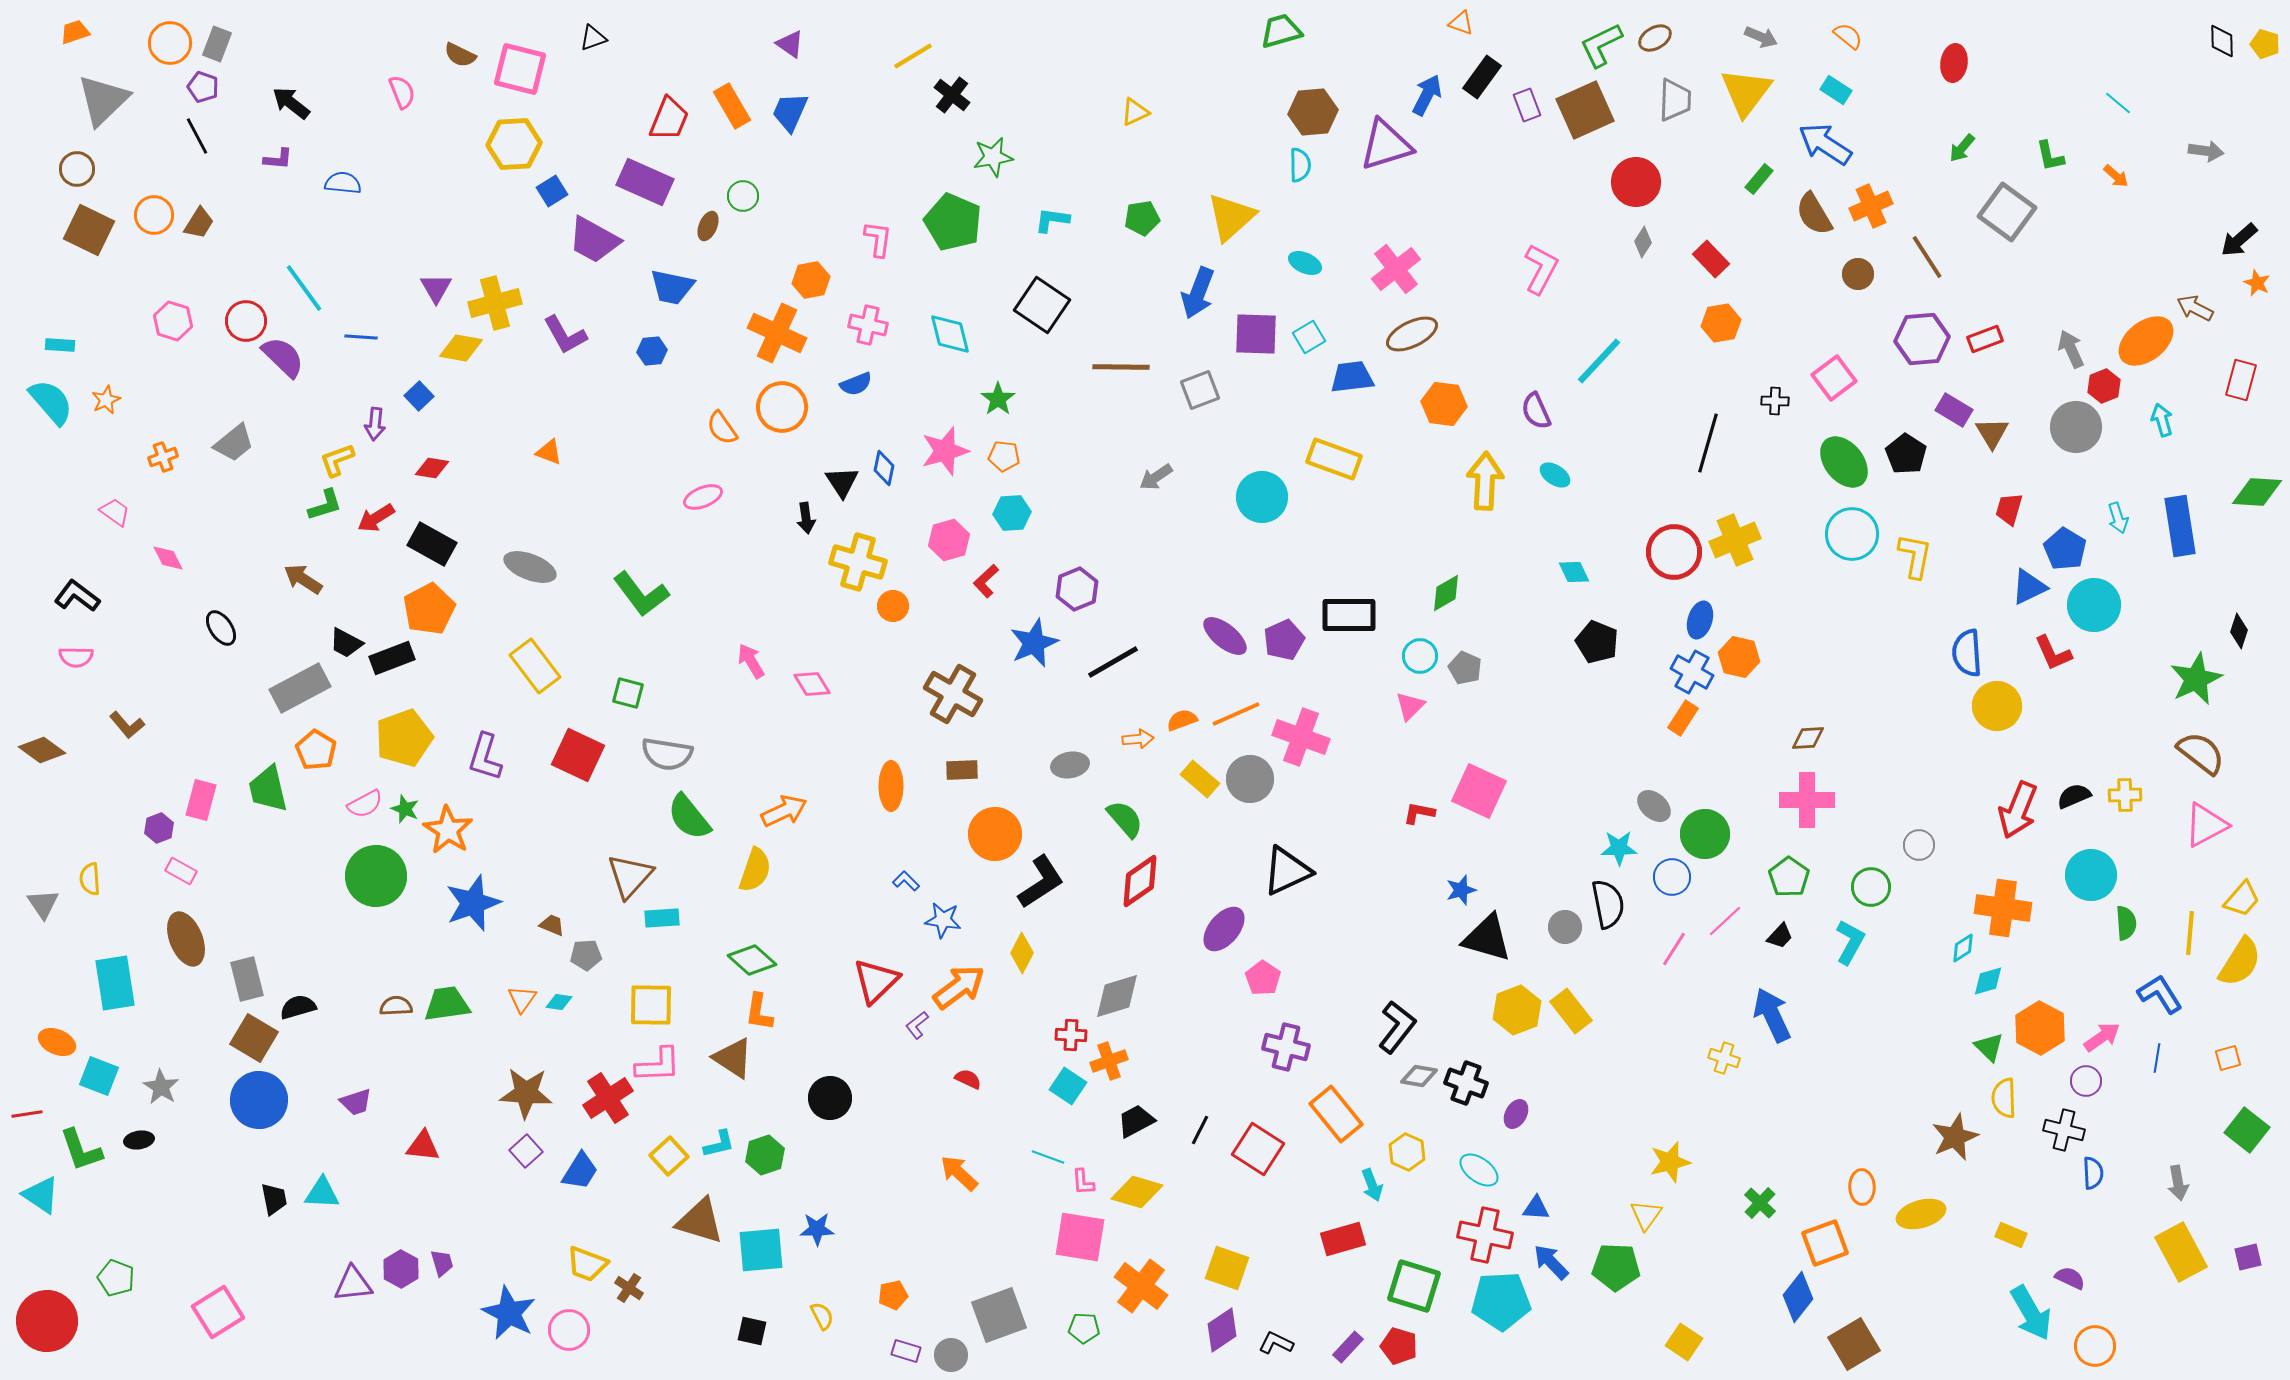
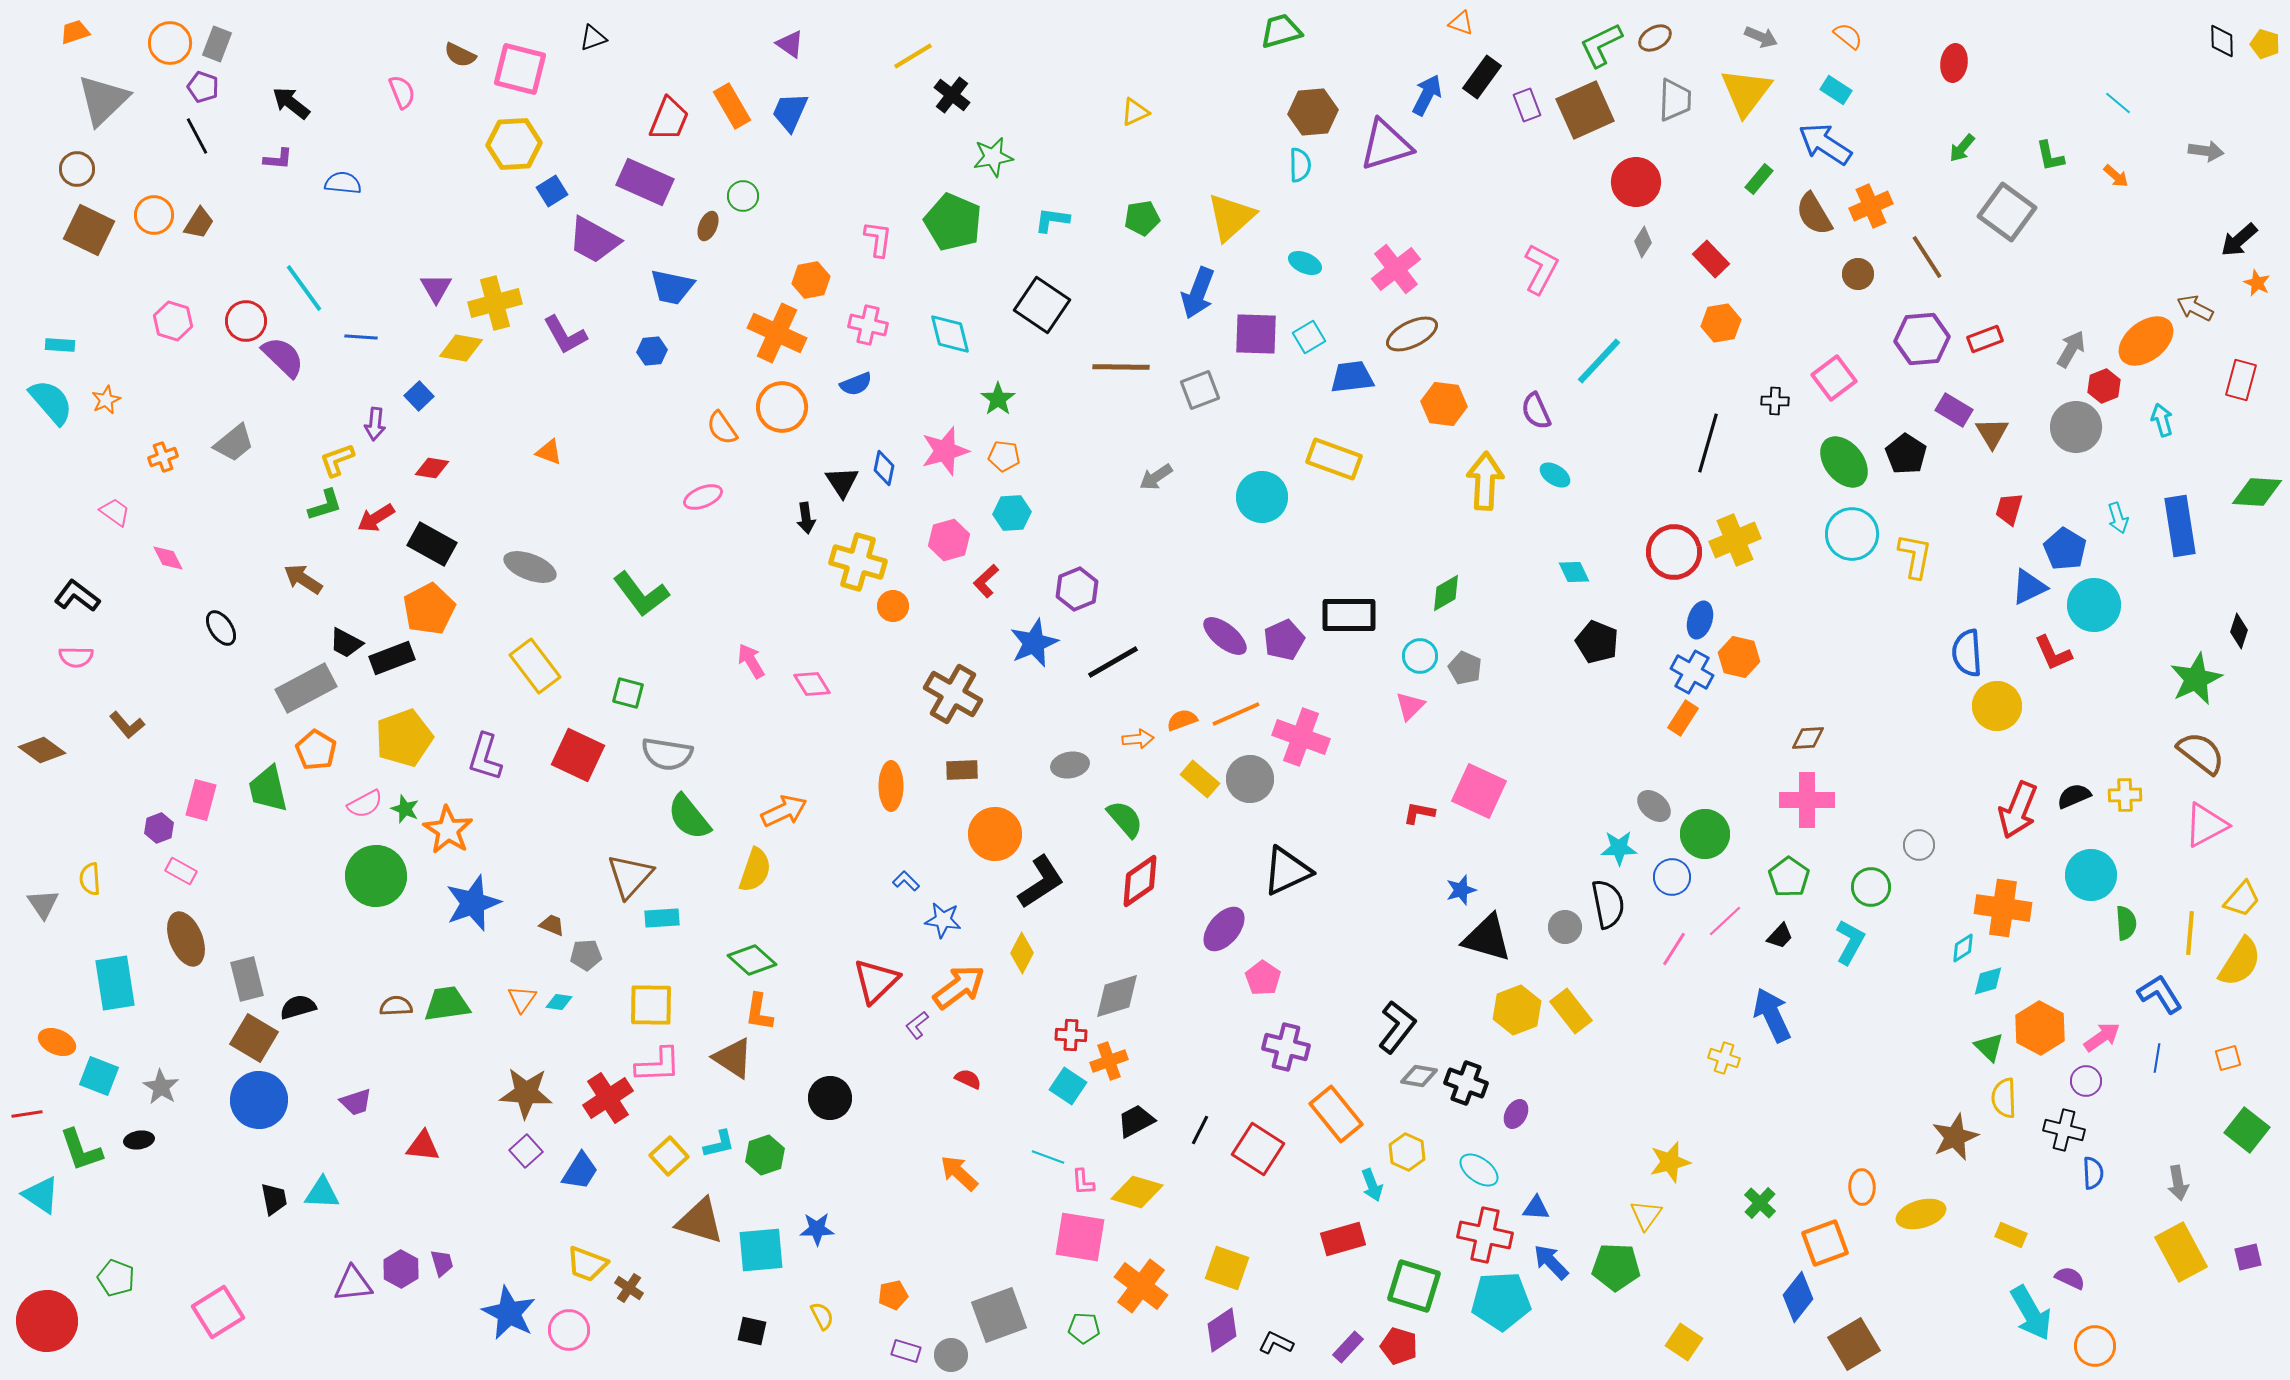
gray arrow at (2071, 349): rotated 54 degrees clockwise
gray rectangle at (300, 688): moved 6 px right
